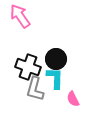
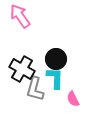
black cross: moved 6 px left, 2 px down; rotated 10 degrees clockwise
